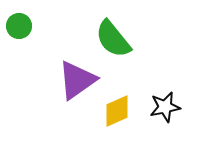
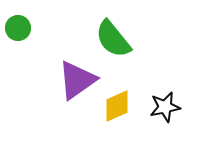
green circle: moved 1 px left, 2 px down
yellow diamond: moved 5 px up
